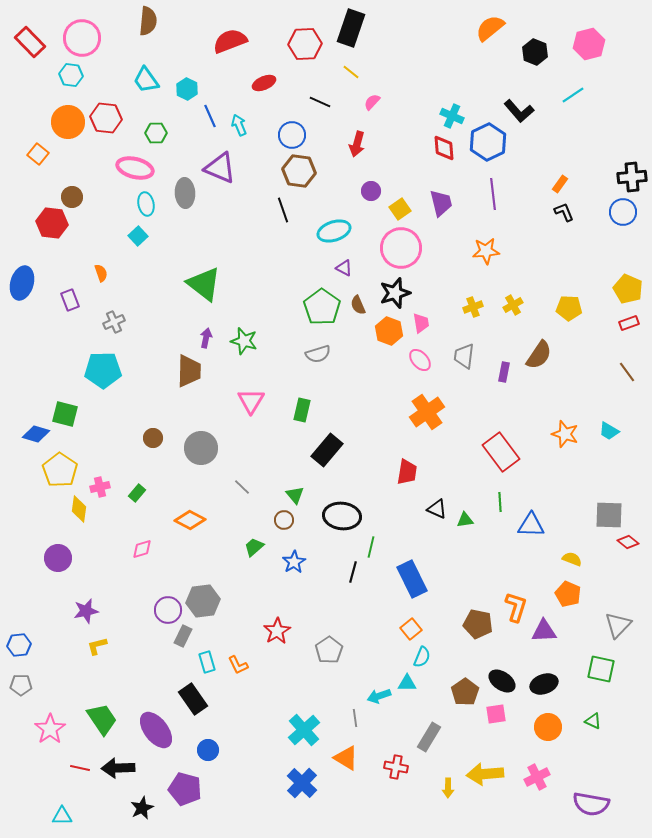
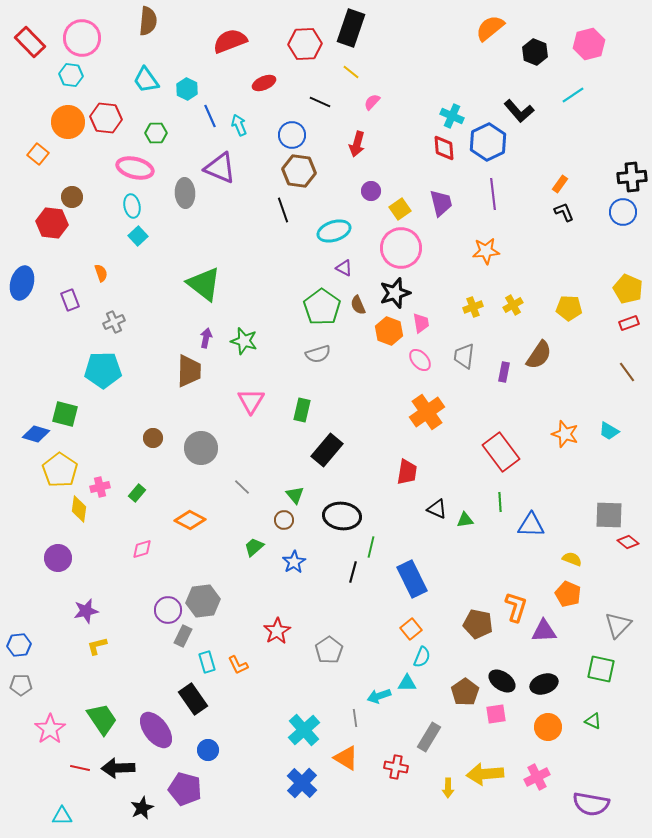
cyan ellipse at (146, 204): moved 14 px left, 2 px down
